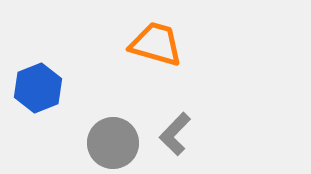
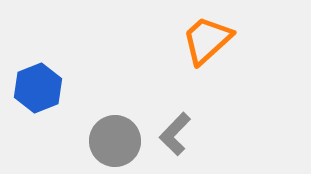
orange trapezoid: moved 51 px right, 4 px up; rotated 58 degrees counterclockwise
gray circle: moved 2 px right, 2 px up
